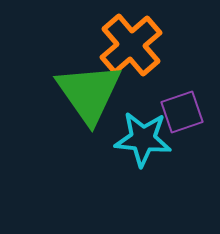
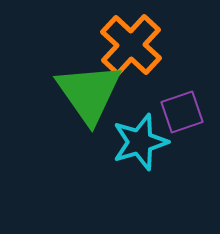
orange cross: rotated 6 degrees counterclockwise
cyan star: moved 3 px left, 3 px down; rotated 22 degrees counterclockwise
